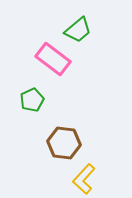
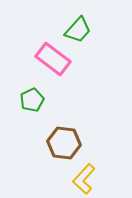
green trapezoid: rotated 8 degrees counterclockwise
